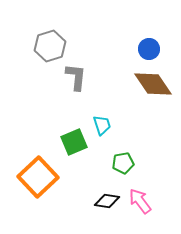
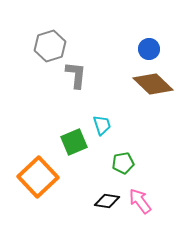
gray L-shape: moved 2 px up
brown diamond: rotated 12 degrees counterclockwise
